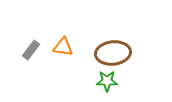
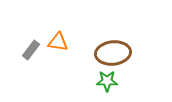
orange triangle: moved 5 px left, 5 px up
